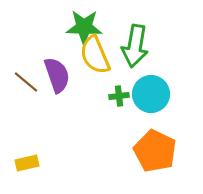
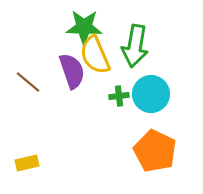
purple semicircle: moved 15 px right, 4 px up
brown line: moved 2 px right
